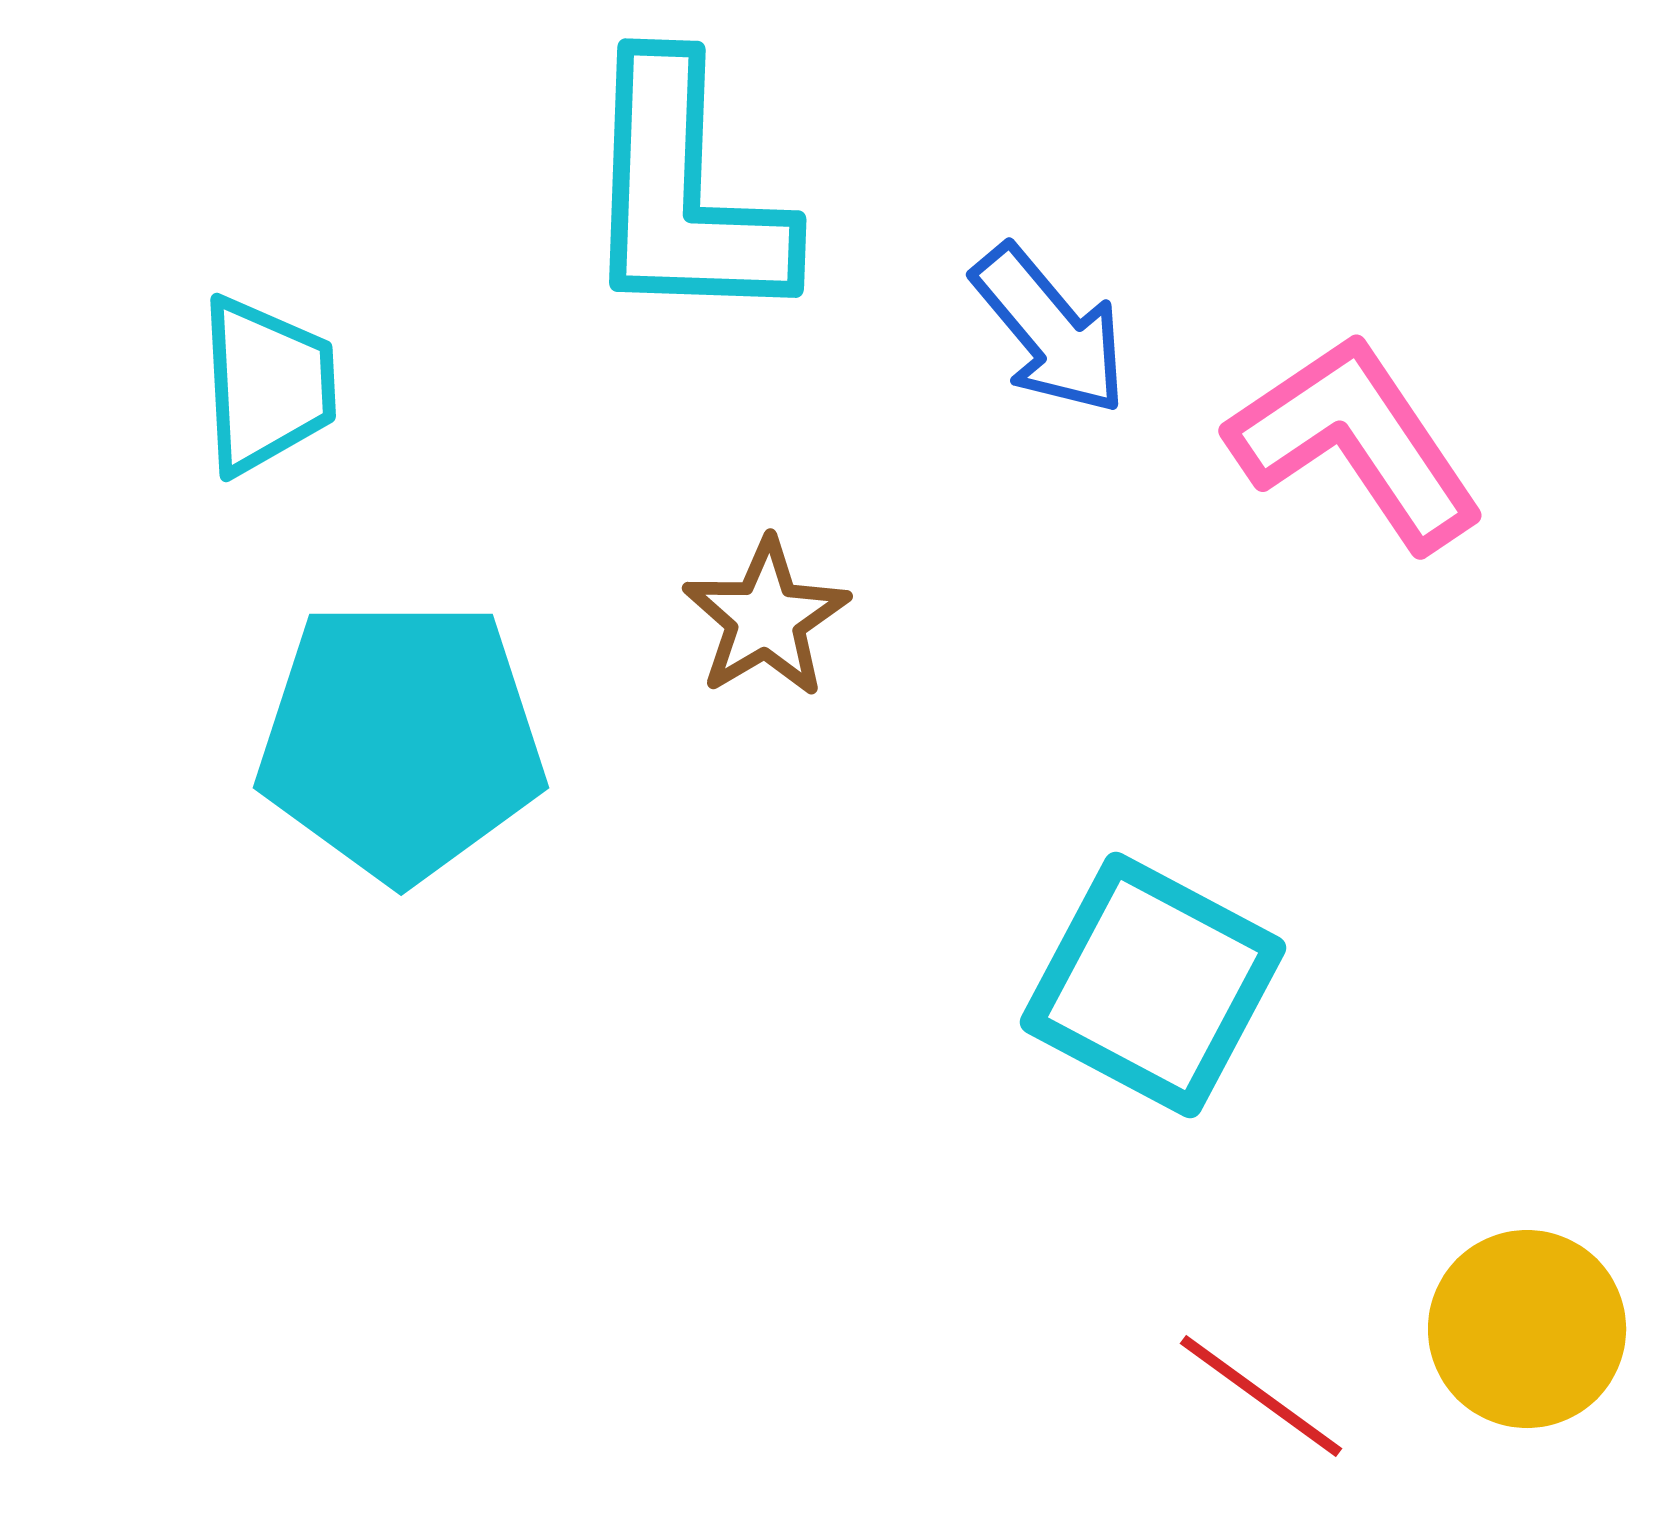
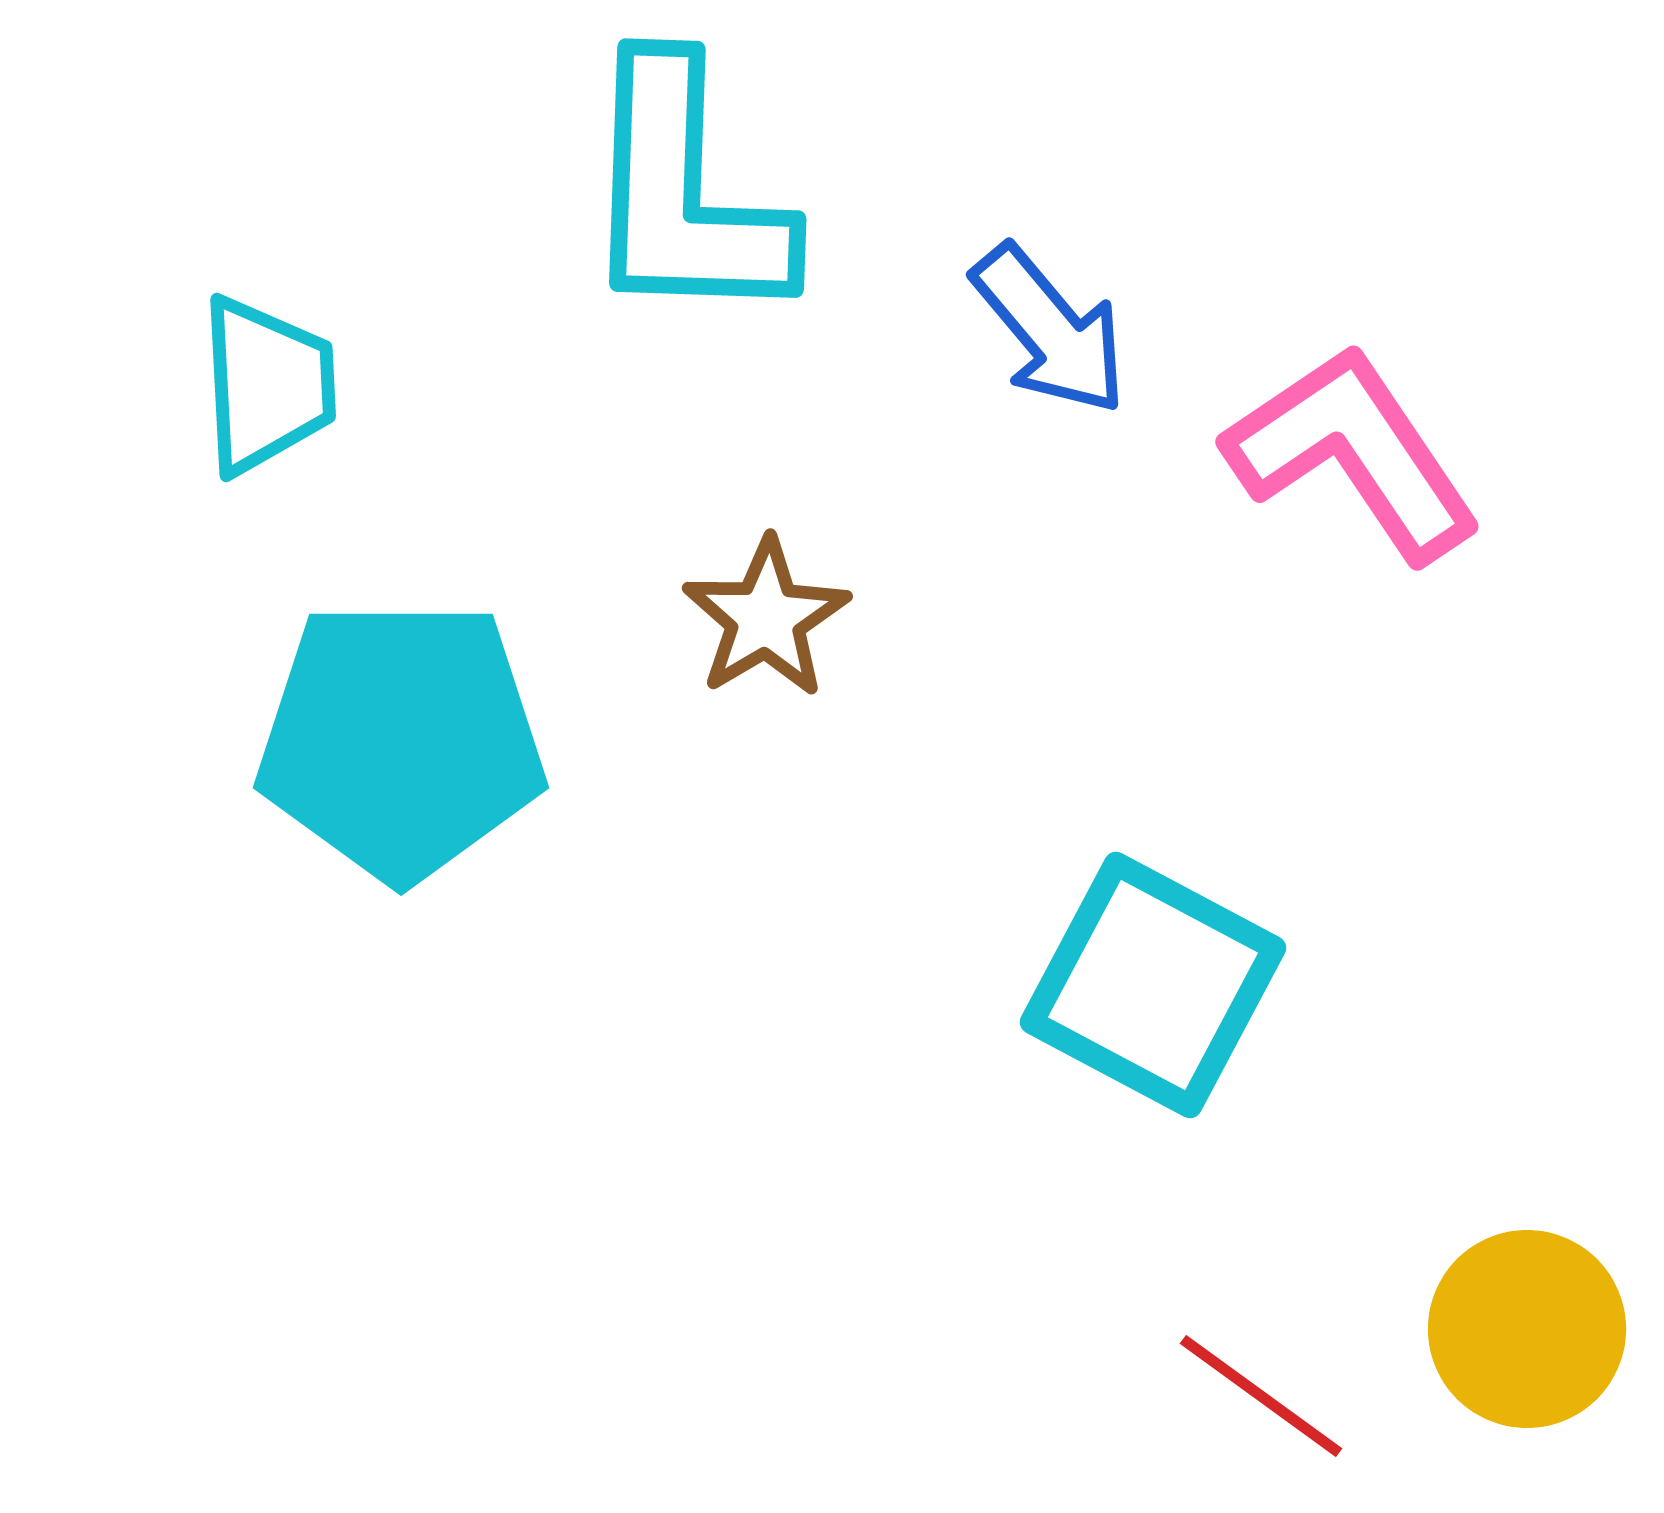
pink L-shape: moved 3 px left, 11 px down
